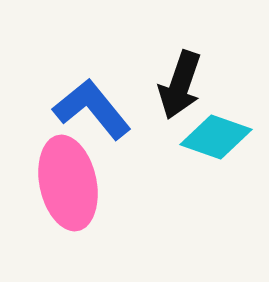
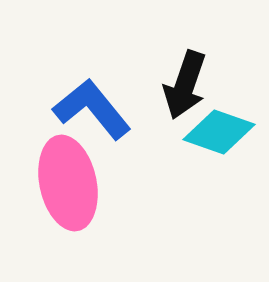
black arrow: moved 5 px right
cyan diamond: moved 3 px right, 5 px up
